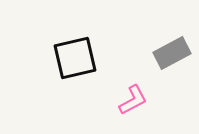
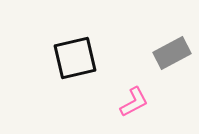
pink L-shape: moved 1 px right, 2 px down
